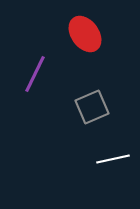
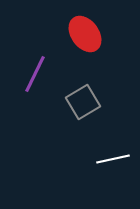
gray square: moved 9 px left, 5 px up; rotated 8 degrees counterclockwise
